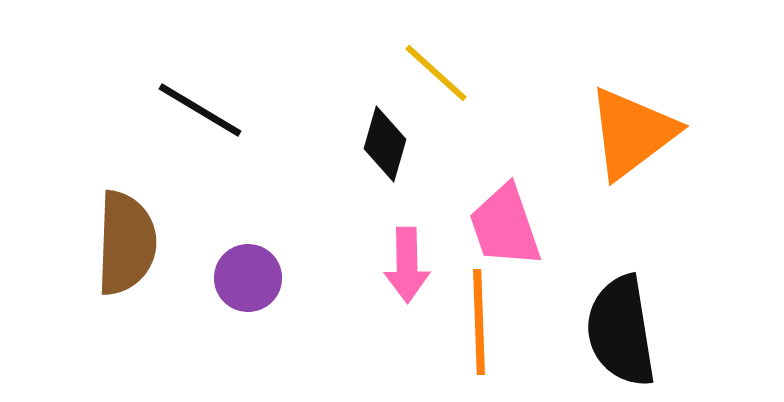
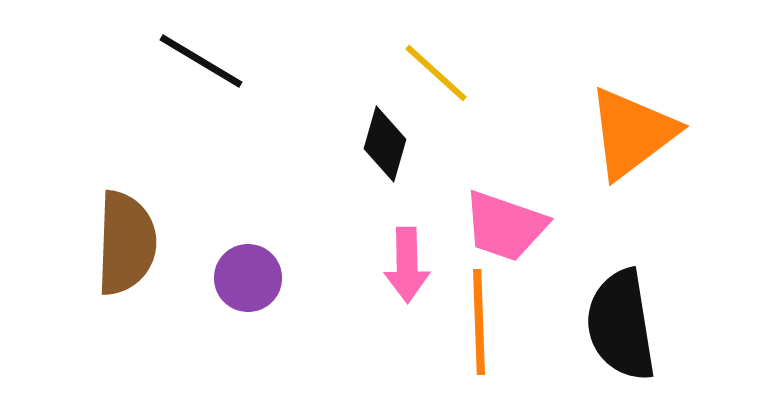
black line: moved 1 px right, 49 px up
pink trapezoid: rotated 52 degrees counterclockwise
black semicircle: moved 6 px up
